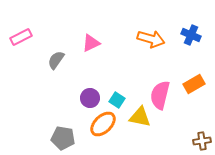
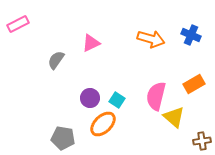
pink rectangle: moved 3 px left, 13 px up
pink semicircle: moved 4 px left, 1 px down
yellow triangle: moved 34 px right; rotated 30 degrees clockwise
